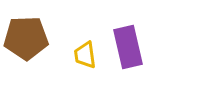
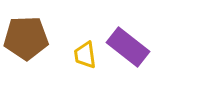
purple rectangle: rotated 39 degrees counterclockwise
